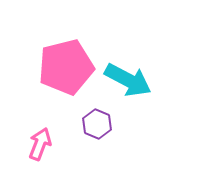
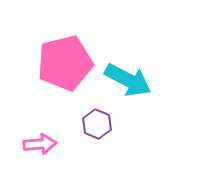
pink pentagon: moved 1 px left, 4 px up
pink arrow: rotated 64 degrees clockwise
